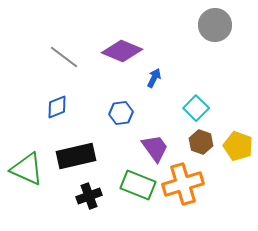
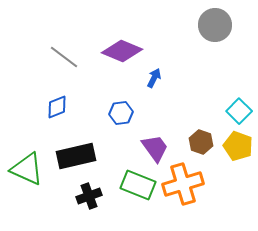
cyan square: moved 43 px right, 3 px down
